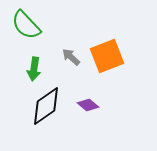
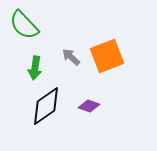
green semicircle: moved 2 px left
green arrow: moved 1 px right, 1 px up
purple diamond: moved 1 px right, 1 px down; rotated 20 degrees counterclockwise
